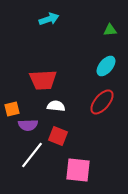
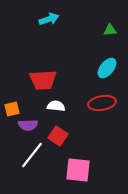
cyan ellipse: moved 1 px right, 2 px down
red ellipse: moved 1 px down; rotated 40 degrees clockwise
red square: rotated 12 degrees clockwise
